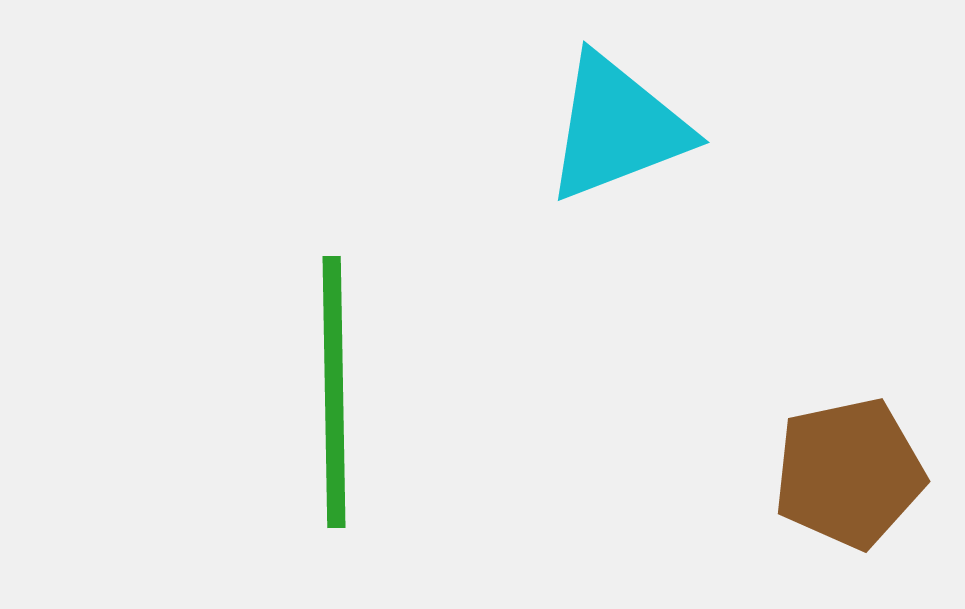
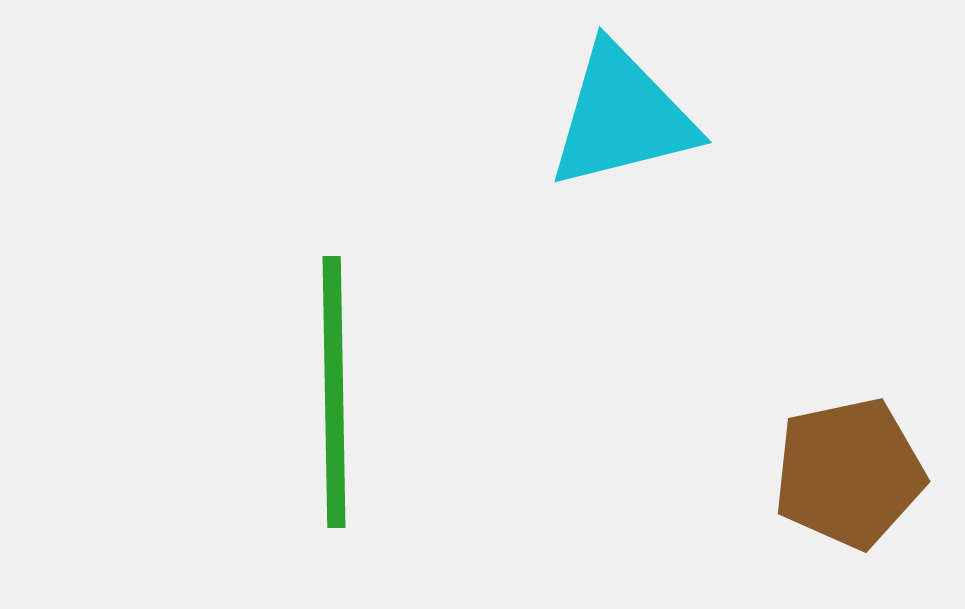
cyan triangle: moved 5 px right, 11 px up; rotated 7 degrees clockwise
